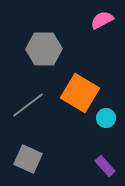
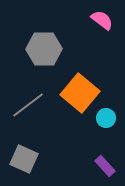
pink semicircle: rotated 65 degrees clockwise
orange square: rotated 9 degrees clockwise
gray square: moved 4 px left
